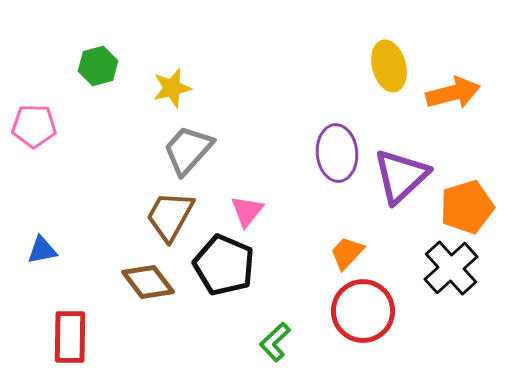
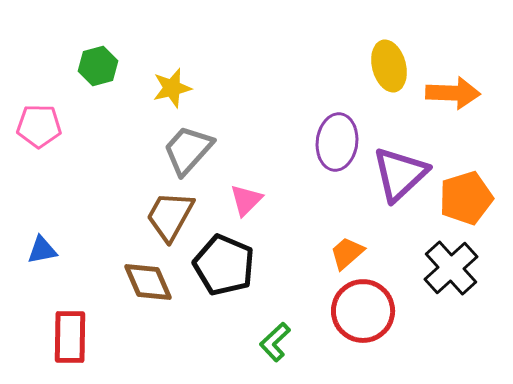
orange arrow: rotated 16 degrees clockwise
pink pentagon: moved 5 px right
purple ellipse: moved 11 px up; rotated 12 degrees clockwise
purple triangle: moved 1 px left, 2 px up
orange pentagon: moved 1 px left, 9 px up
pink triangle: moved 1 px left, 11 px up; rotated 6 degrees clockwise
orange trapezoid: rotated 6 degrees clockwise
brown diamond: rotated 14 degrees clockwise
